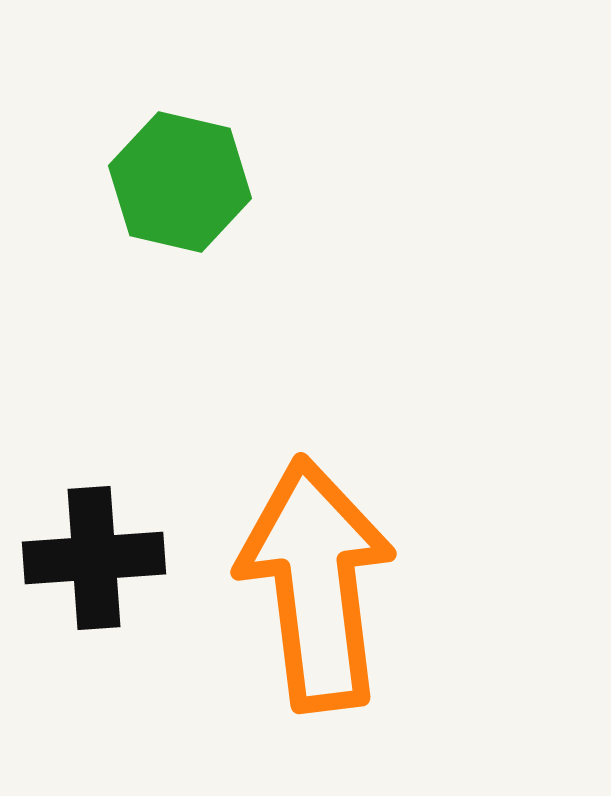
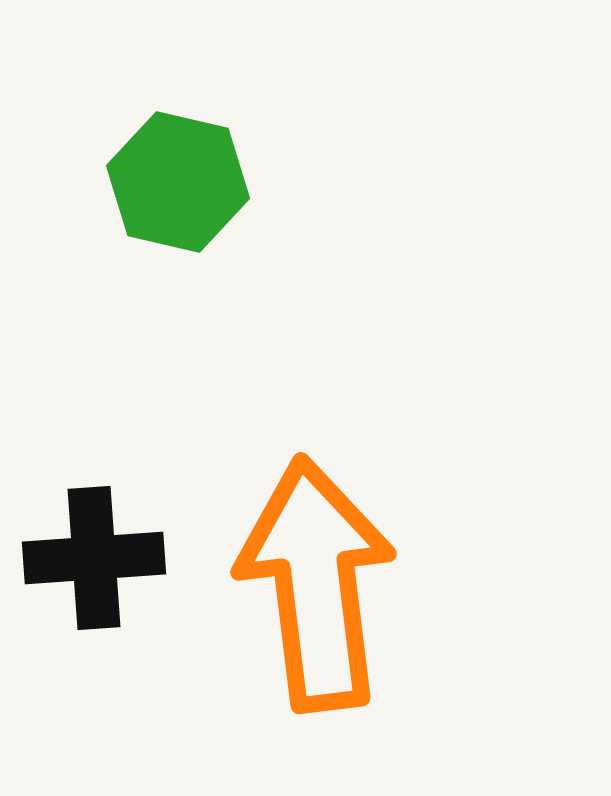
green hexagon: moved 2 px left
